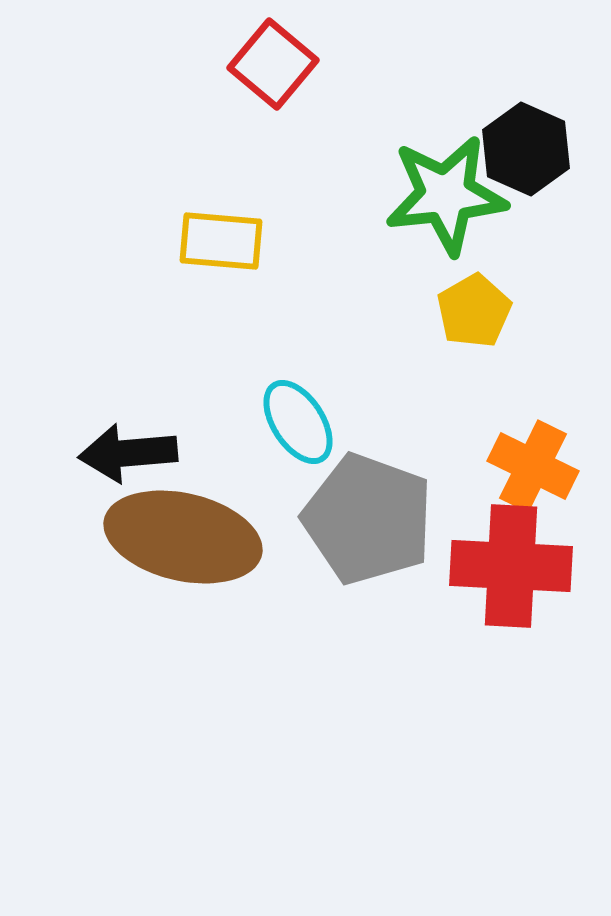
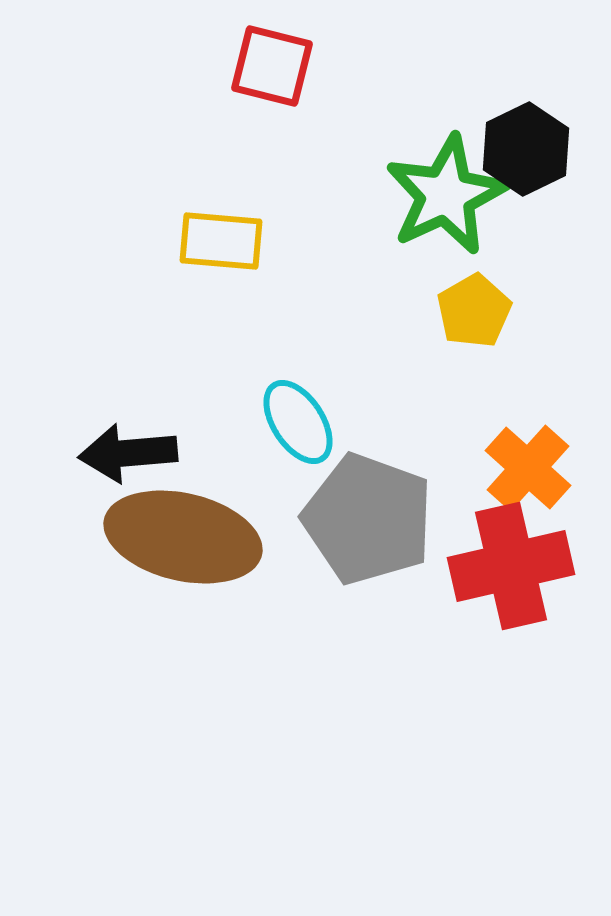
red square: moved 1 px left, 2 px down; rotated 26 degrees counterclockwise
black hexagon: rotated 10 degrees clockwise
green star: rotated 19 degrees counterclockwise
orange cross: moved 5 px left, 2 px down; rotated 16 degrees clockwise
red cross: rotated 16 degrees counterclockwise
